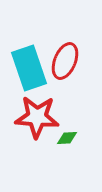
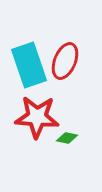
cyan rectangle: moved 3 px up
green diamond: rotated 15 degrees clockwise
